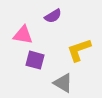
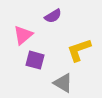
pink triangle: rotated 50 degrees counterclockwise
